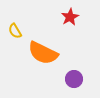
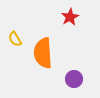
yellow semicircle: moved 8 px down
orange semicircle: rotated 60 degrees clockwise
